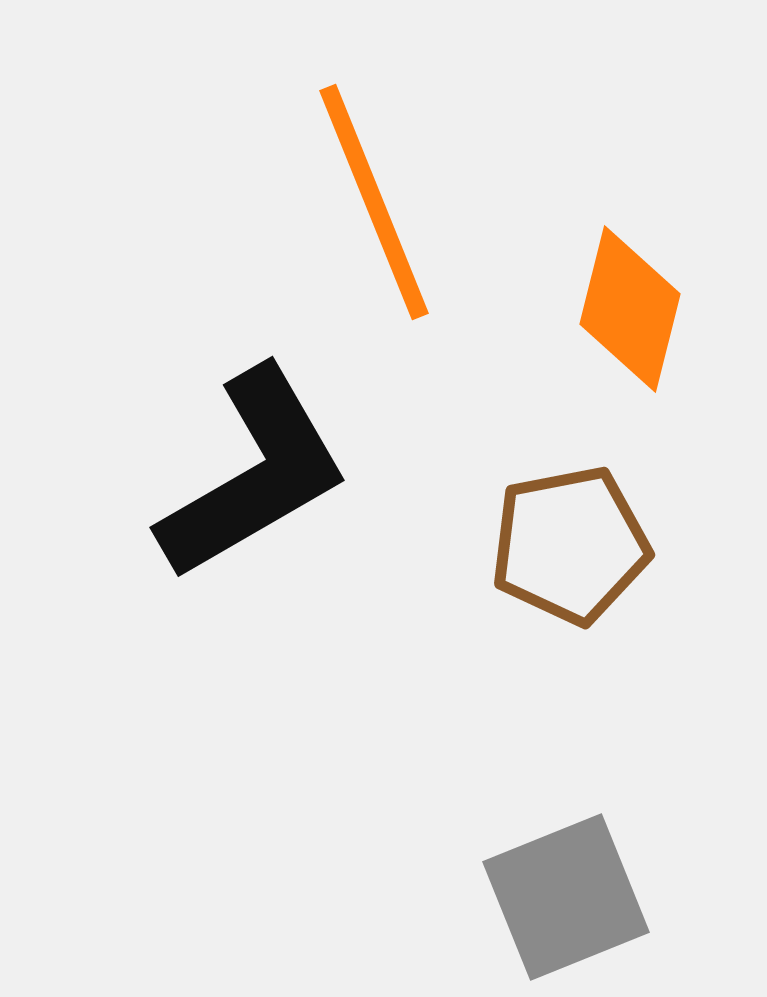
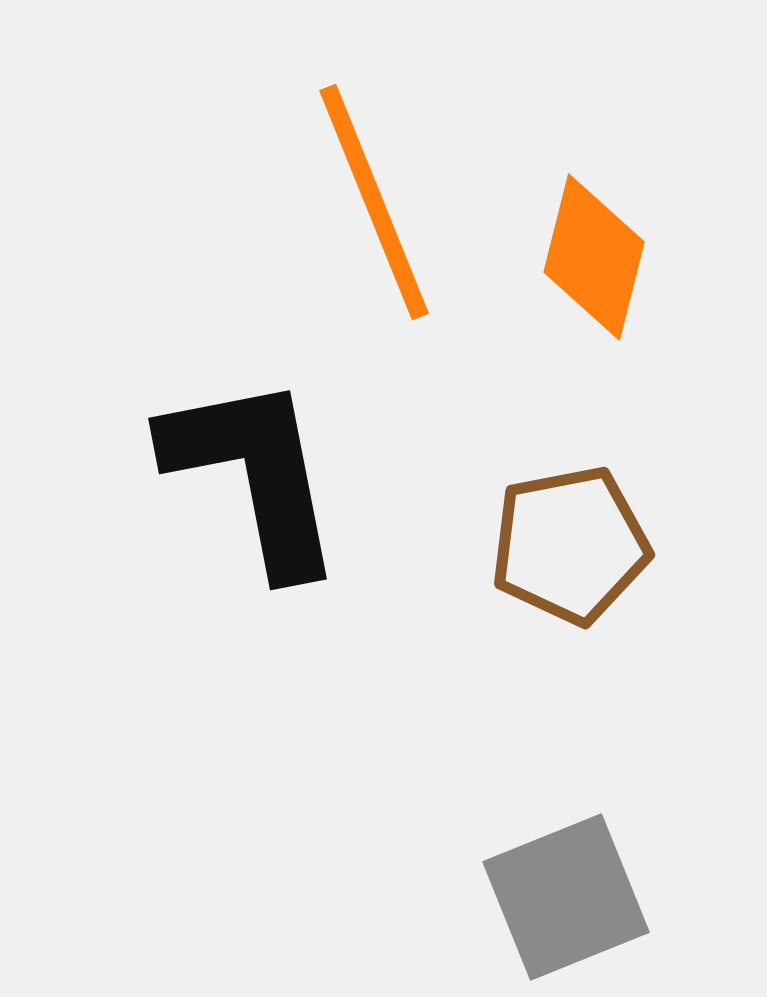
orange diamond: moved 36 px left, 52 px up
black L-shape: rotated 71 degrees counterclockwise
